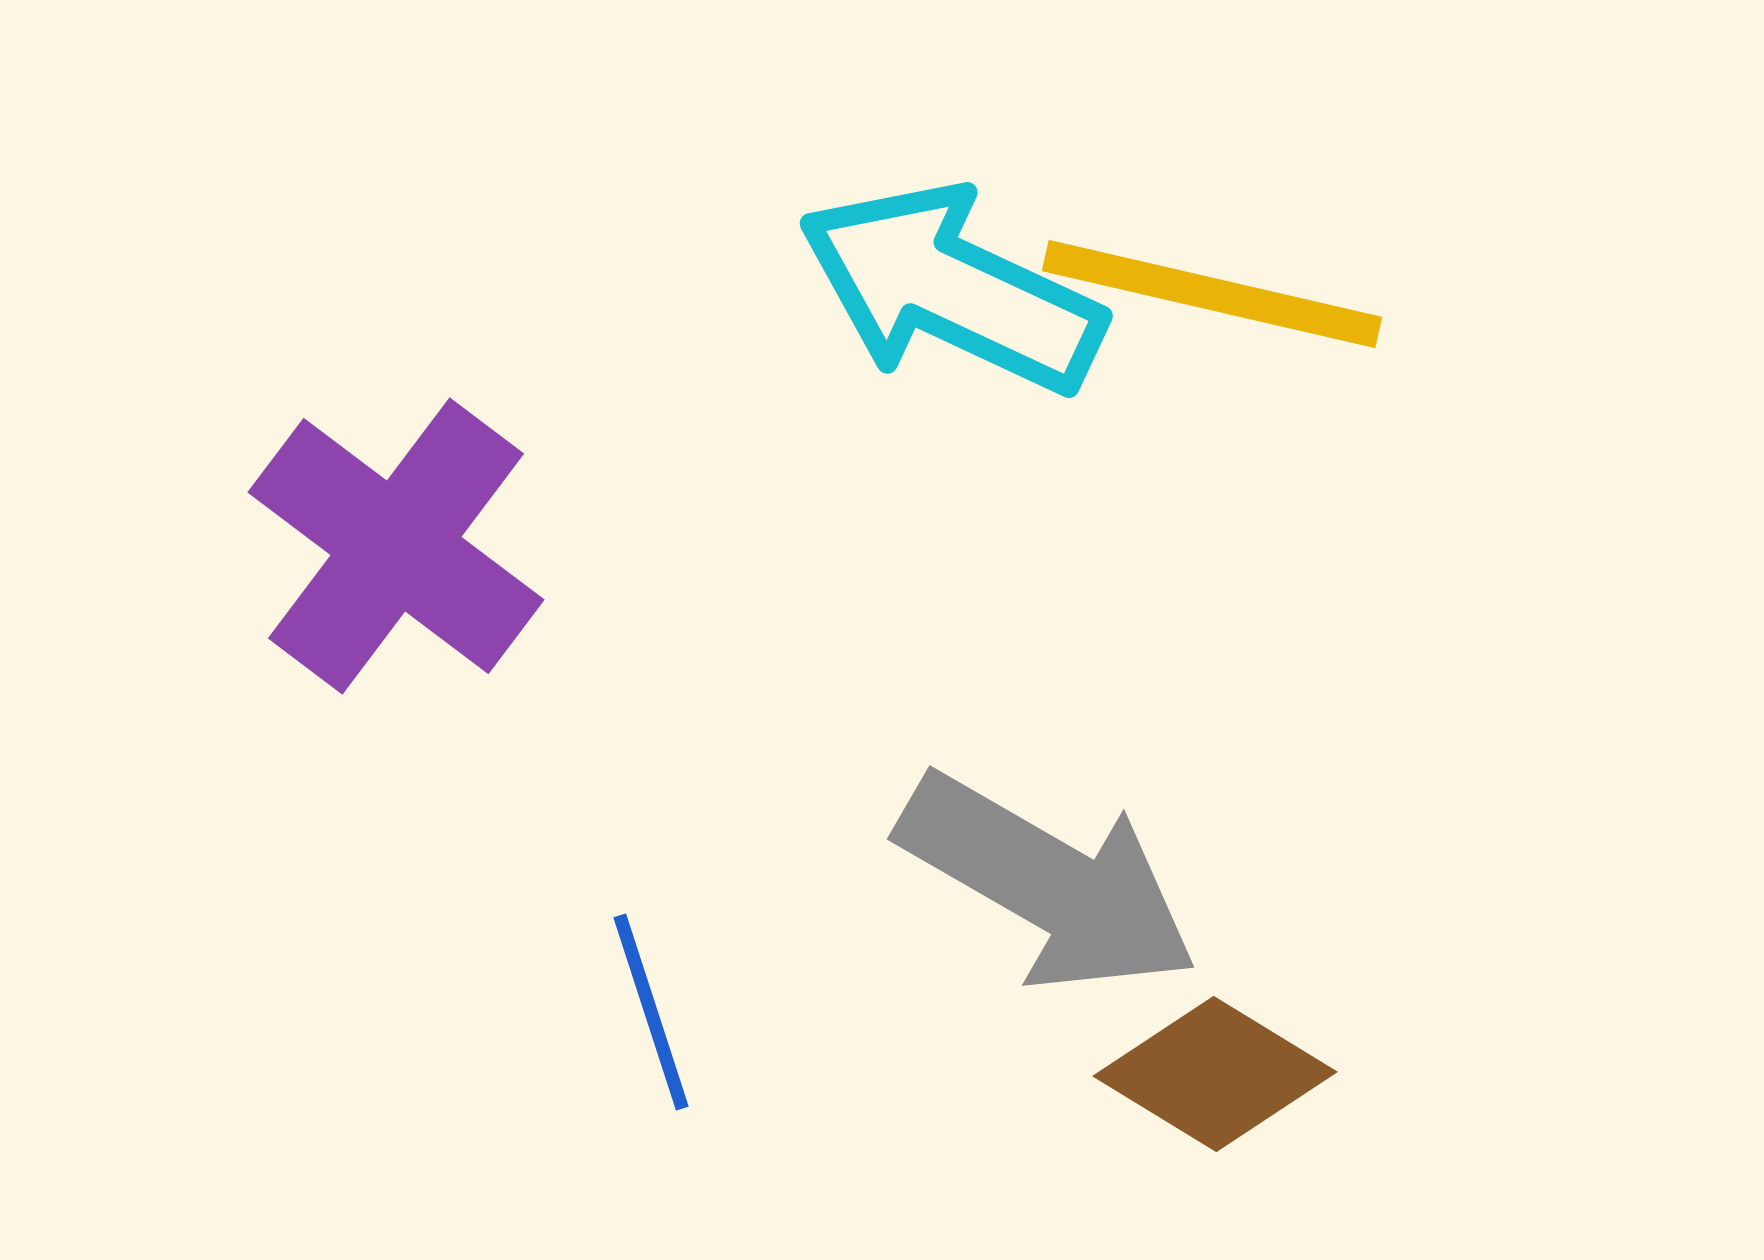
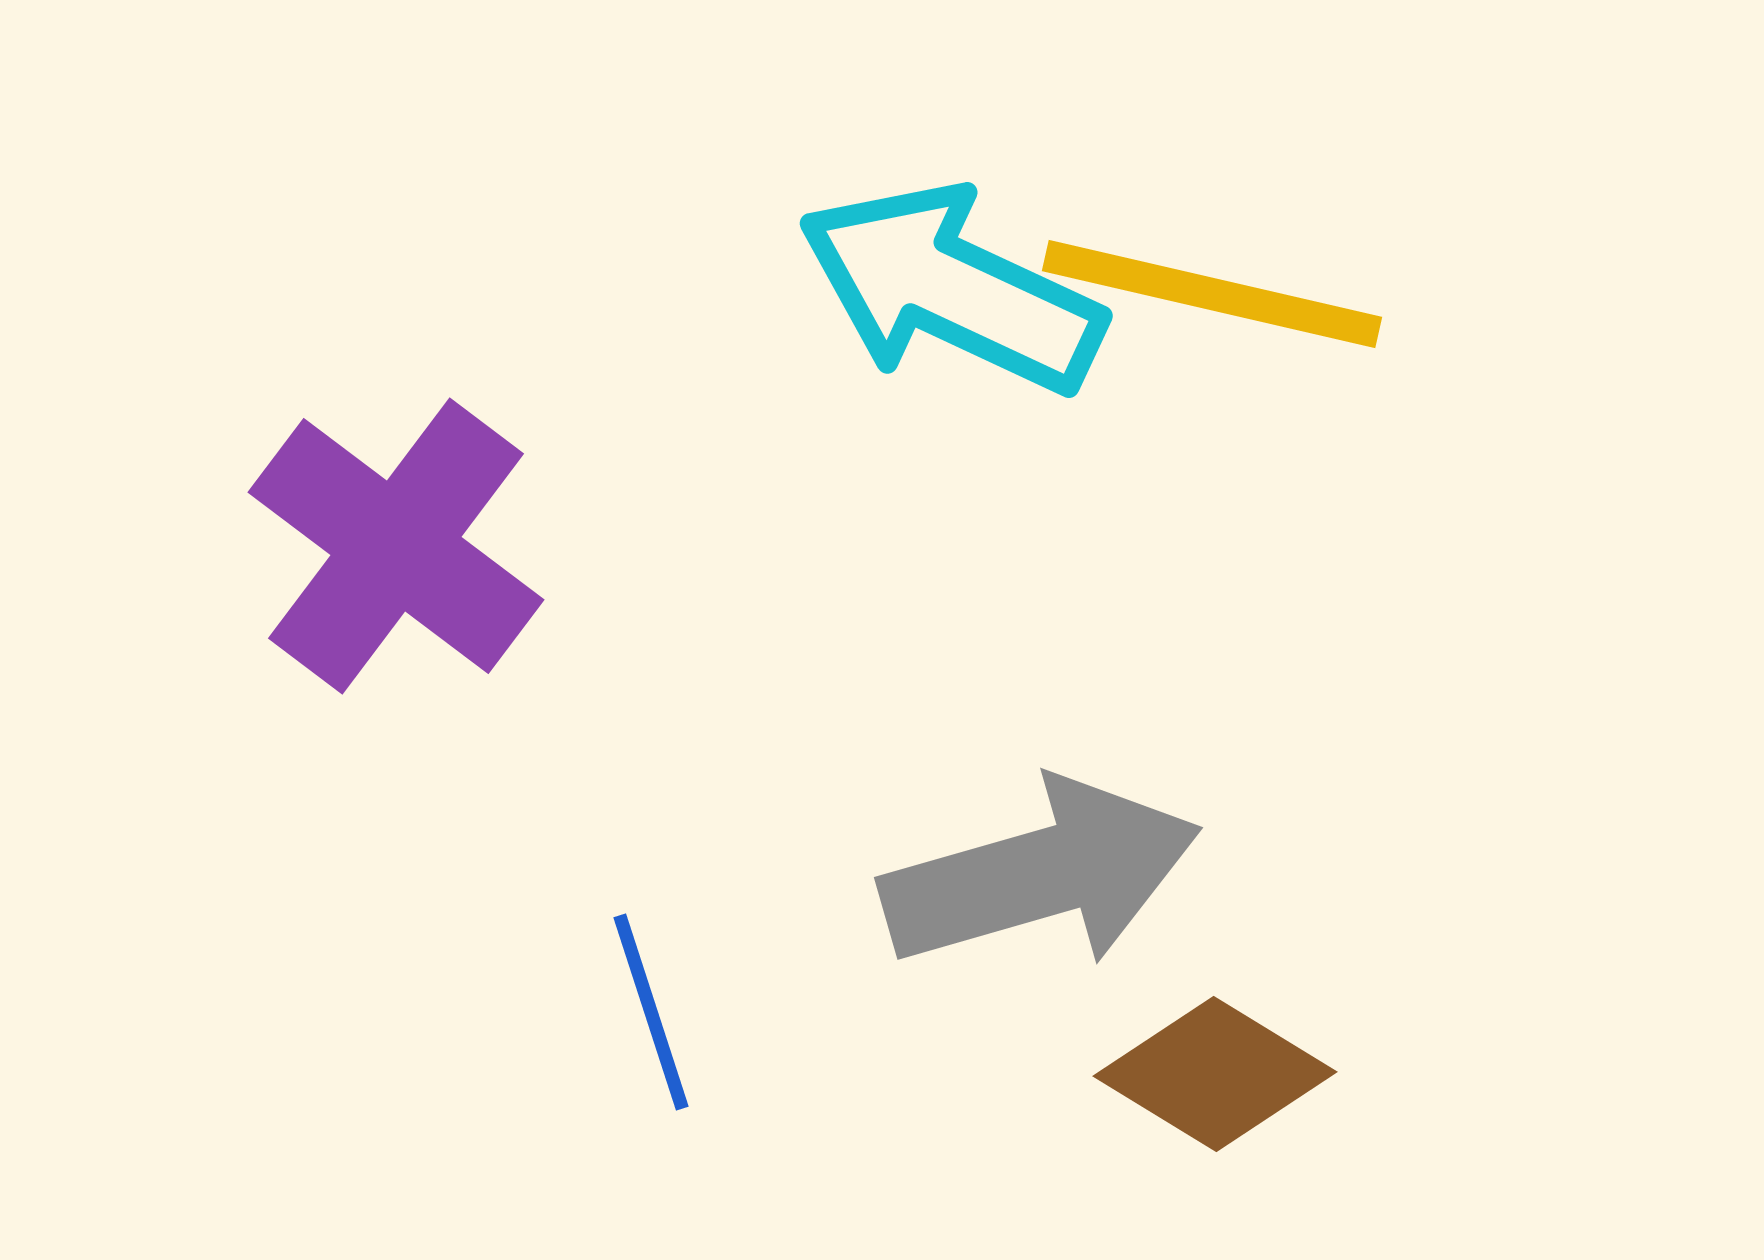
gray arrow: moved 7 px left, 9 px up; rotated 46 degrees counterclockwise
